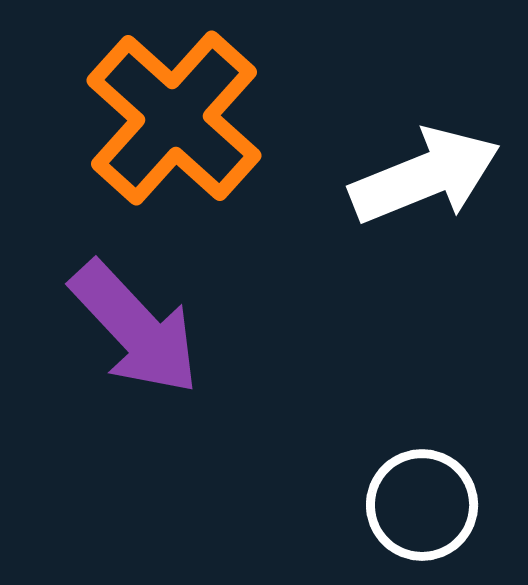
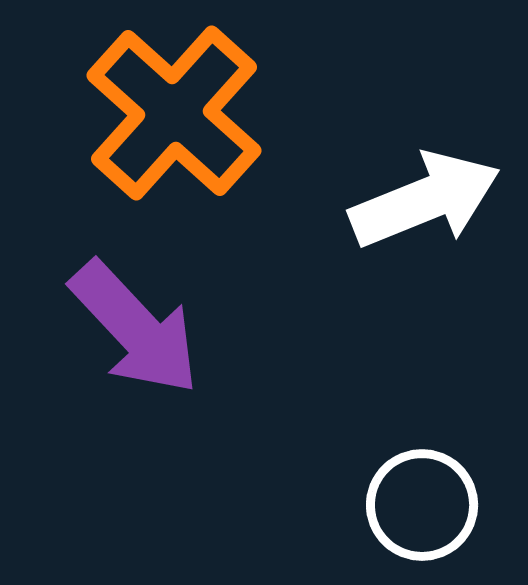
orange cross: moved 5 px up
white arrow: moved 24 px down
